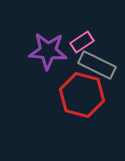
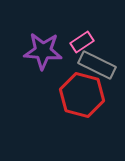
purple star: moved 5 px left
